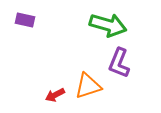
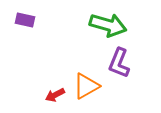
orange triangle: moved 2 px left; rotated 12 degrees counterclockwise
